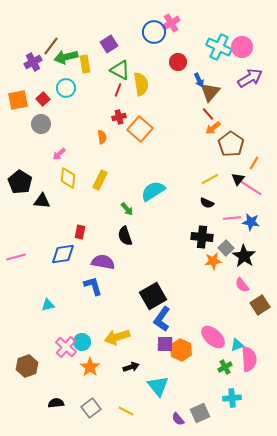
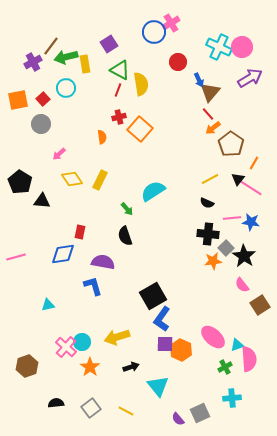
yellow diamond at (68, 178): moved 4 px right, 1 px down; rotated 40 degrees counterclockwise
black cross at (202, 237): moved 6 px right, 3 px up
